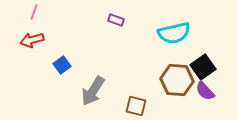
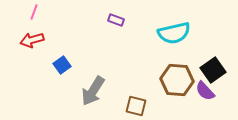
black square: moved 10 px right, 3 px down
